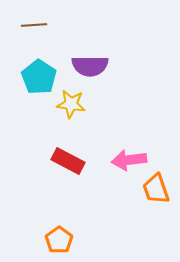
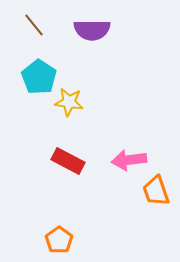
brown line: rotated 55 degrees clockwise
purple semicircle: moved 2 px right, 36 px up
yellow star: moved 2 px left, 2 px up
orange trapezoid: moved 2 px down
